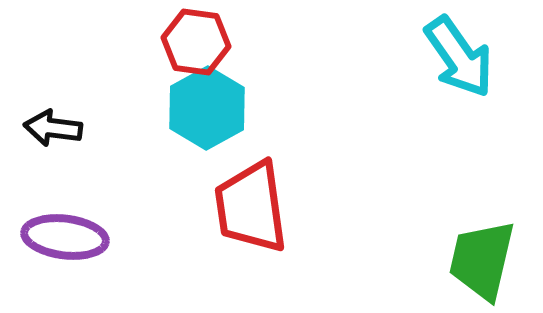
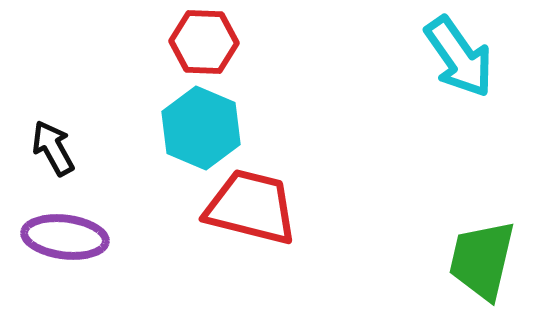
red hexagon: moved 8 px right; rotated 6 degrees counterclockwise
cyan hexagon: moved 6 px left, 20 px down; rotated 8 degrees counterclockwise
black arrow: moved 20 px down; rotated 54 degrees clockwise
red trapezoid: rotated 112 degrees clockwise
